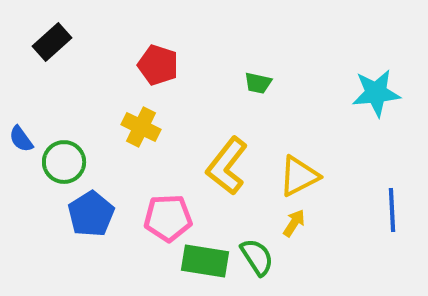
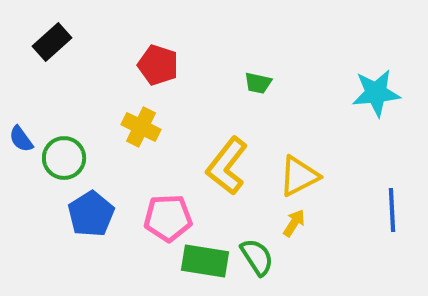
green circle: moved 4 px up
